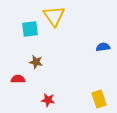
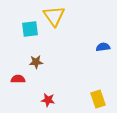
brown star: rotated 16 degrees counterclockwise
yellow rectangle: moved 1 px left
